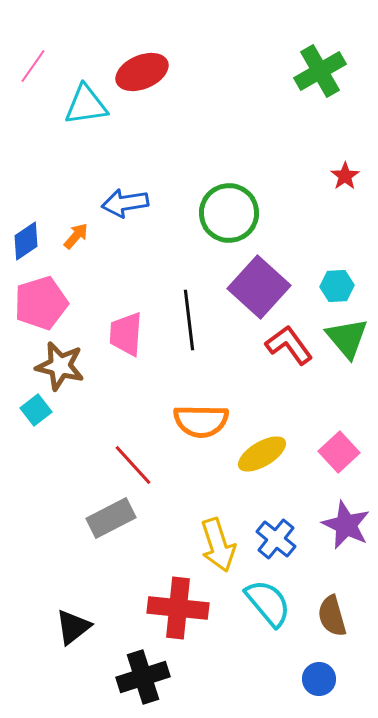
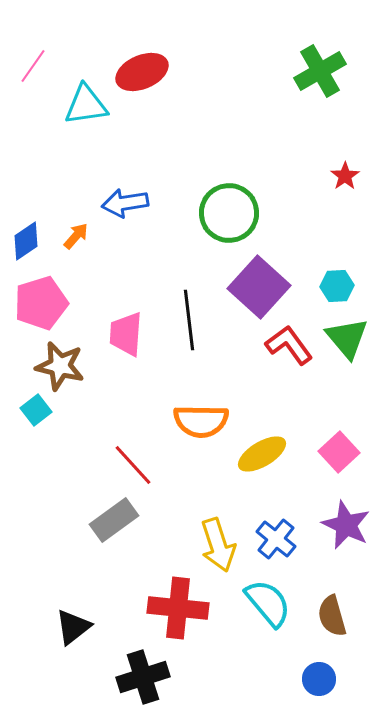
gray rectangle: moved 3 px right, 2 px down; rotated 9 degrees counterclockwise
